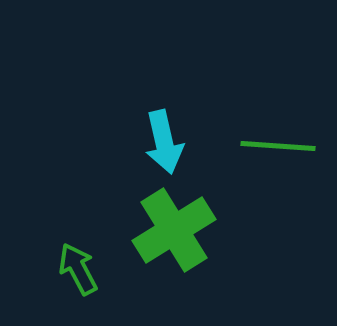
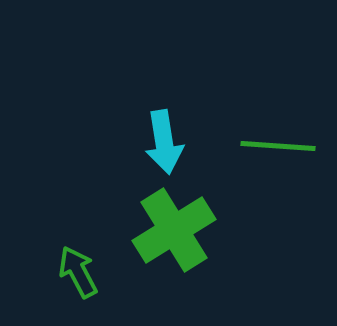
cyan arrow: rotated 4 degrees clockwise
green arrow: moved 3 px down
